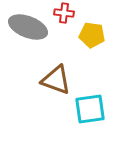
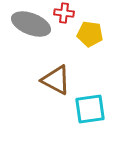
gray ellipse: moved 3 px right, 3 px up
yellow pentagon: moved 2 px left, 1 px up
brown triangle: rotated 8 degrees clockwise
